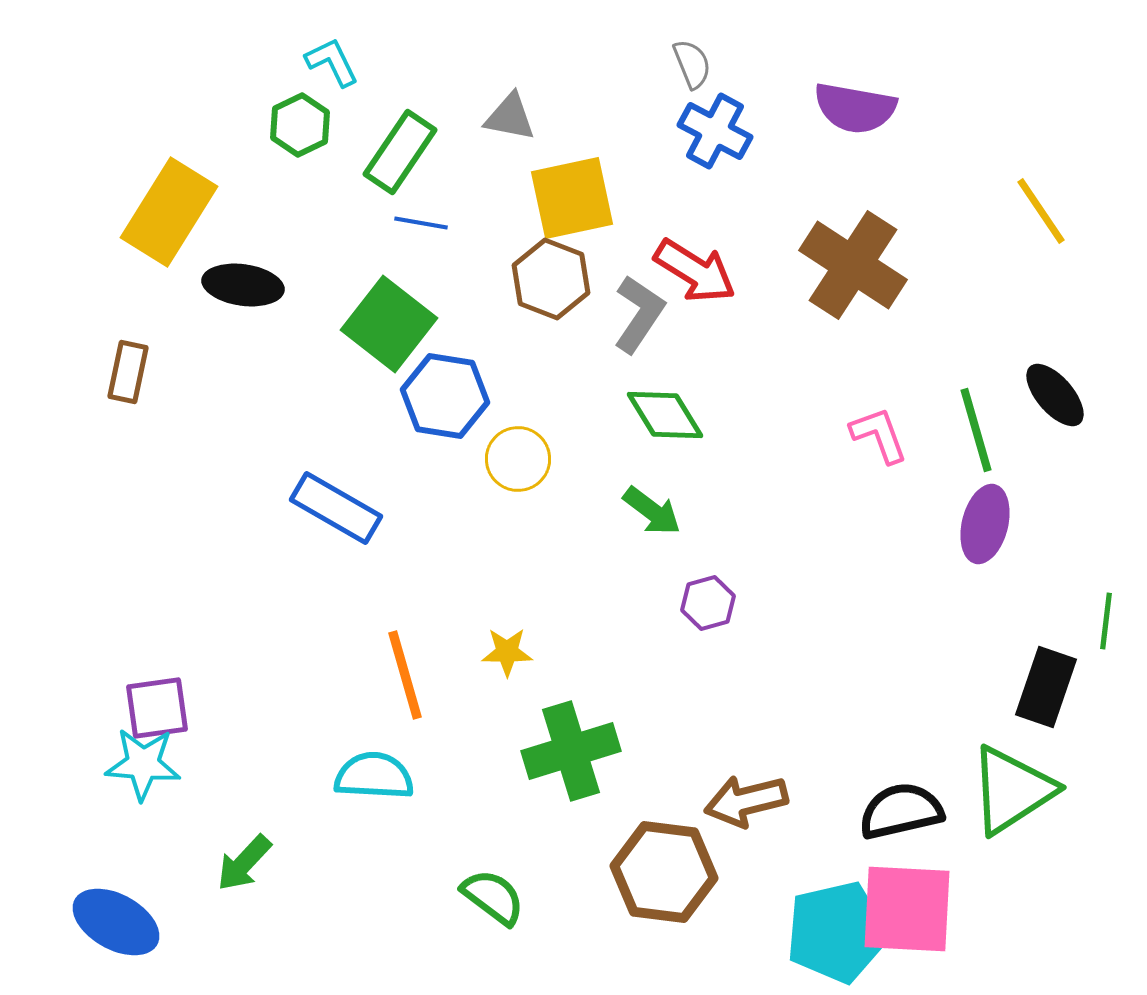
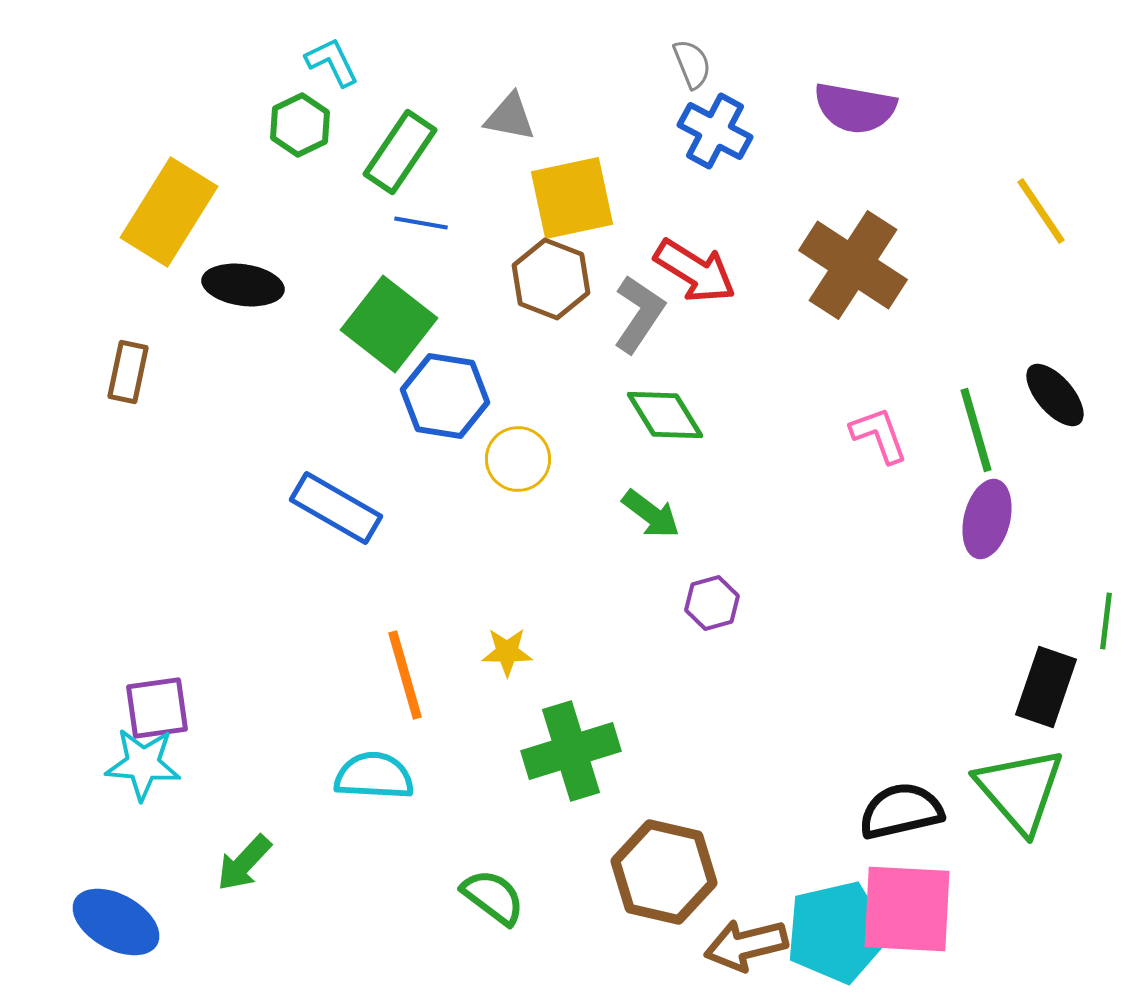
green arrow at (652, 511): moved 1 px left, 3 px down
purple ellipse at (985, 524): moved 2 px right, 5 px up
purple hexagon at (708, 603): moved 4 px right
green triangle at (1012, 790): moved 8 px right; rotated 38 degrees counterclockwise
brown arrow at (746, 801): moved 144 px down
brown hexagon at (664, 872): rotated 6 degrees clockwise
